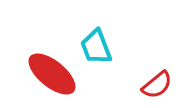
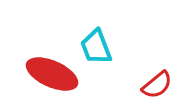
red ellipse: rotated 15 degrees counterclockwise
